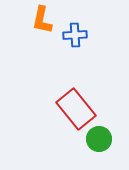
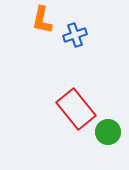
blue cross: rotated 15 degrees counterclockwise
green circle: moved 9 px right, 7 px up
